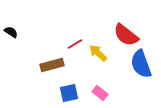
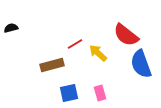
black semicircle: moved 4 px up; rotated 48 degrees counterclockwise
pink rectangle: rotated 35 degrees clockwise
